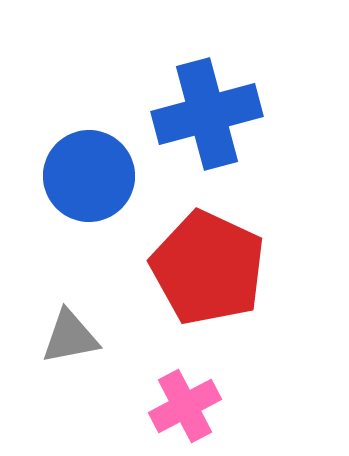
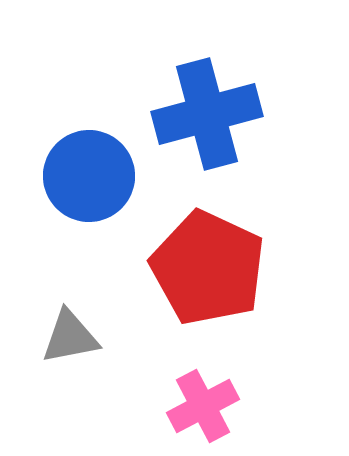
pink cross: moved 18 px right
